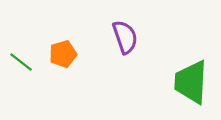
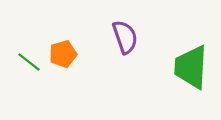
green line: moved 8 px right
green trapezoid: moved 15 px up
